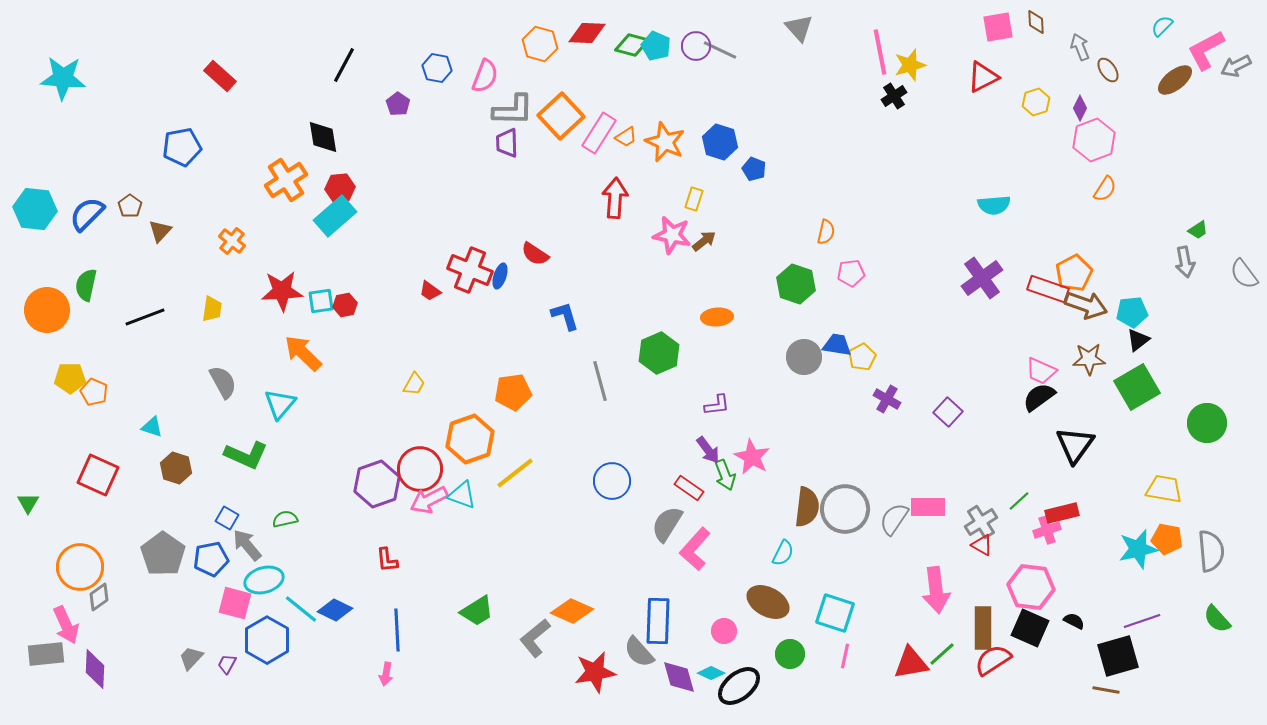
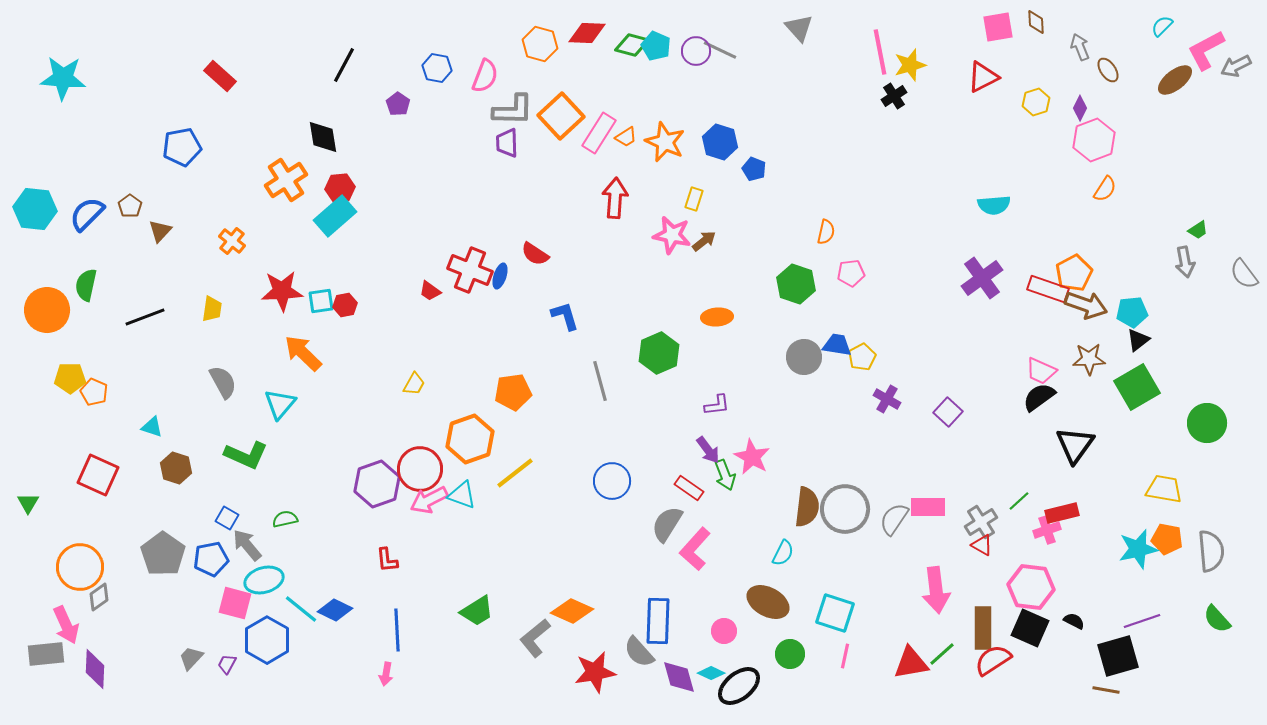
purple circle at (696, 46): moved 5 px down
